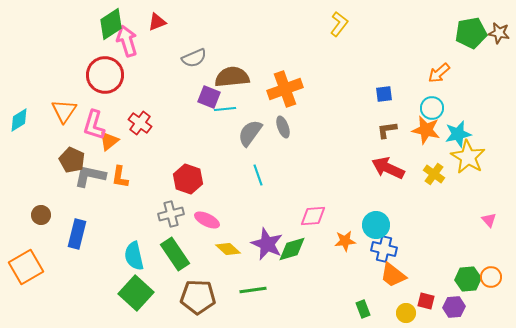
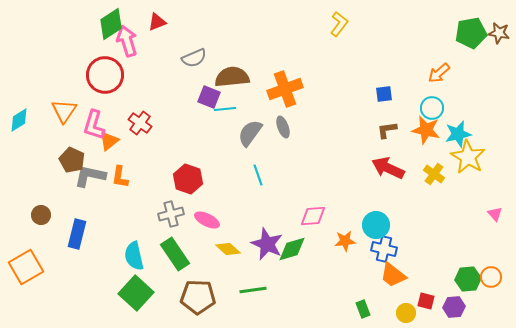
pink triangle at (489, 220): moved 6 px right, 6 px up
